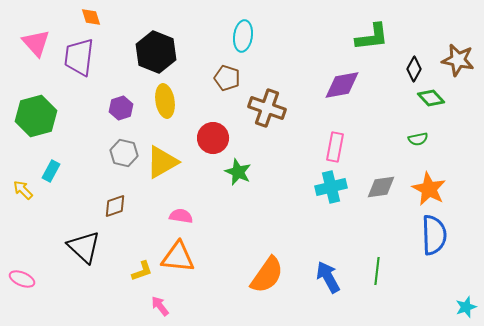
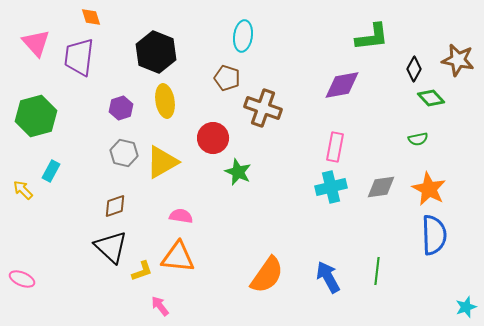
brown cross: moved 4 px left
black triangle: moved 27 px right
